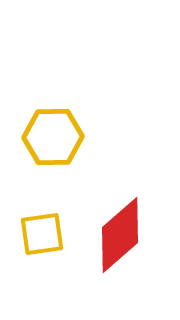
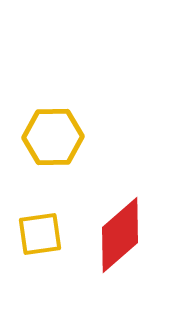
yellow square: moved 2 px left
